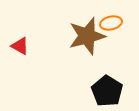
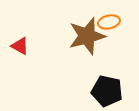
orange ellipse: moved 2 px left, 1 px up
black pentagon: rotated 20 degrees counterclockwise
